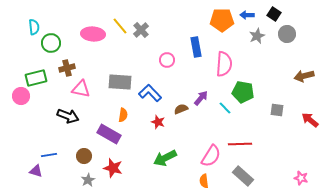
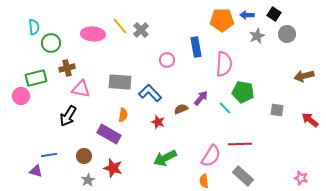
black arrow at (68, 116): rotated 100 degrees clockwise
